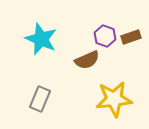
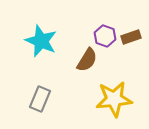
cyan star: moved 2 px down
brown semicircle: rotated 35 degrees counterclockwise
